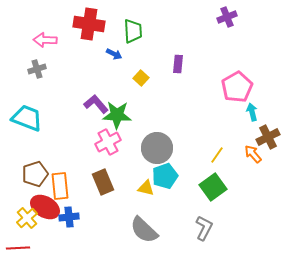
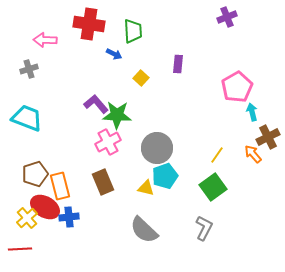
gray cross: moved 8 px left
orange rectangle: rotated 8 degrees counterclockwise
red line: moved 2 px right, 1 px down
